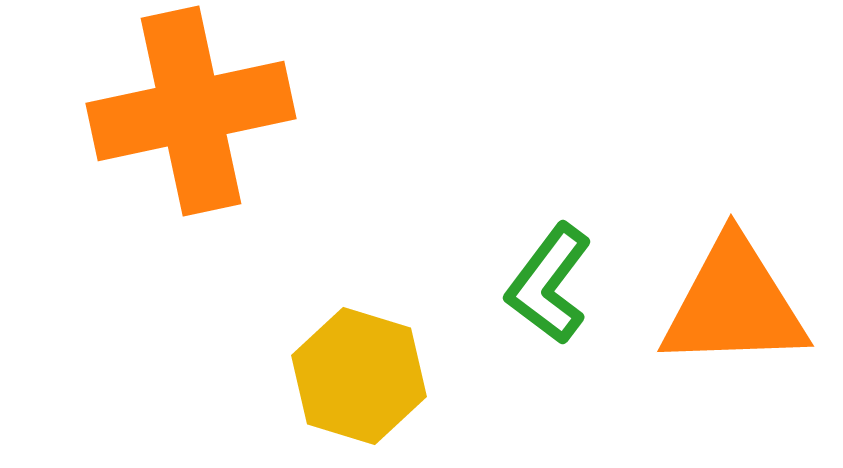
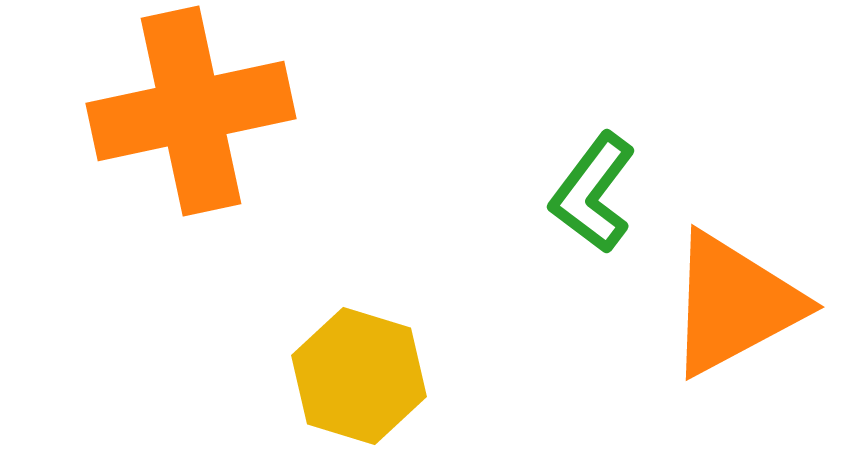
green L-shape: moved 44 px right, 91 px up
orange triangle: rotated 26 degrees counterclockwise
